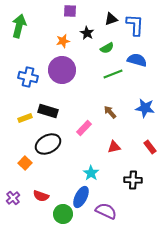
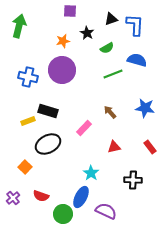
yellow rectangle: moved 3 px right, 3 px down
orange square: moved 4 px down
